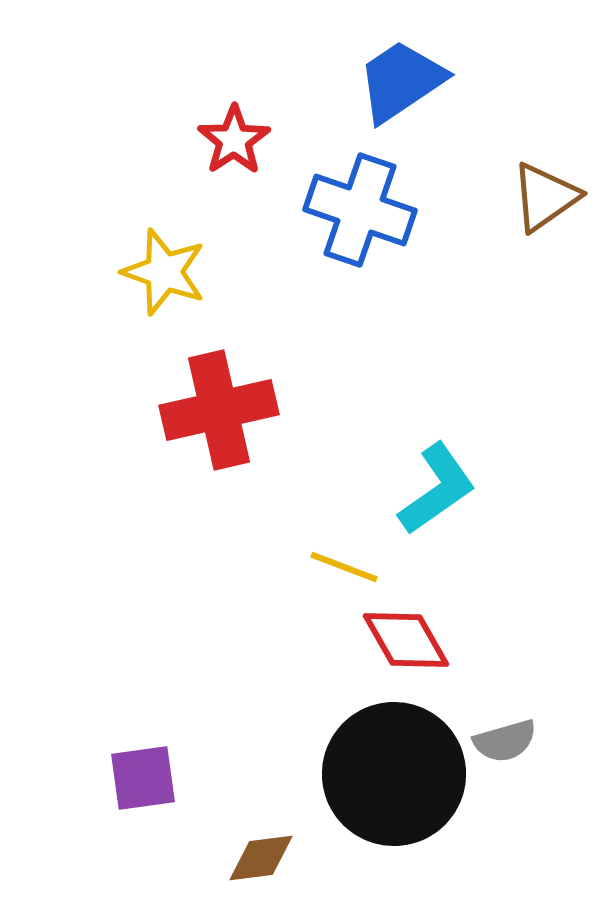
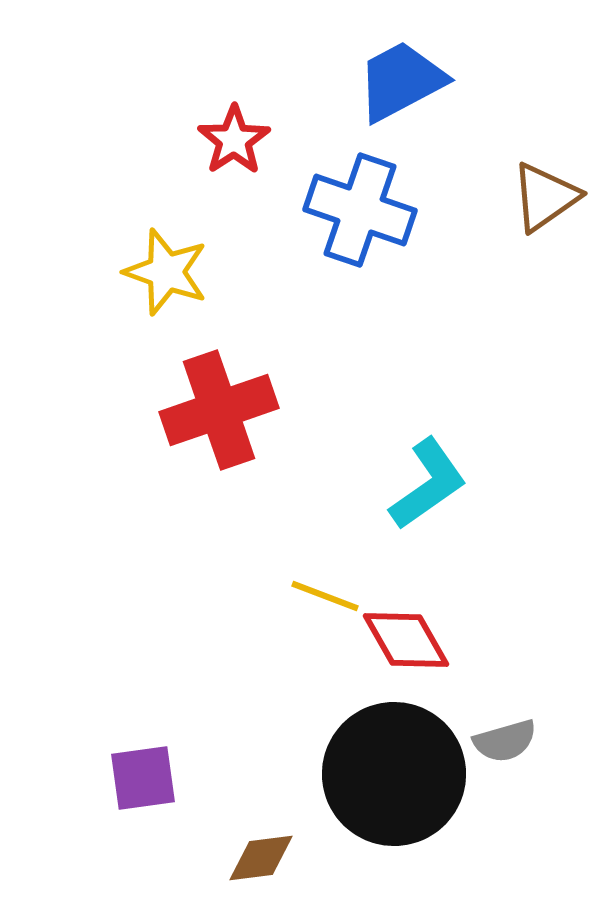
blue trapezoid: rotated 6 degrees clockwise
yellow star: moved 2 px right
red cross: rotated 6 degrees counterclockwise
cyan L-shape: moved 9 px left, 5 px up
yellow line: moved 19 px left, 29 px down
